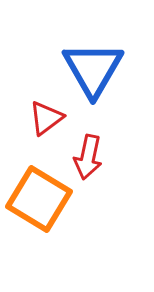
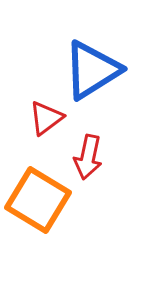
blue triangle: moved 1 px left, 1 px down; rotated 28 degrees clockwise
orange square: moved 1 px left, 1 px down
